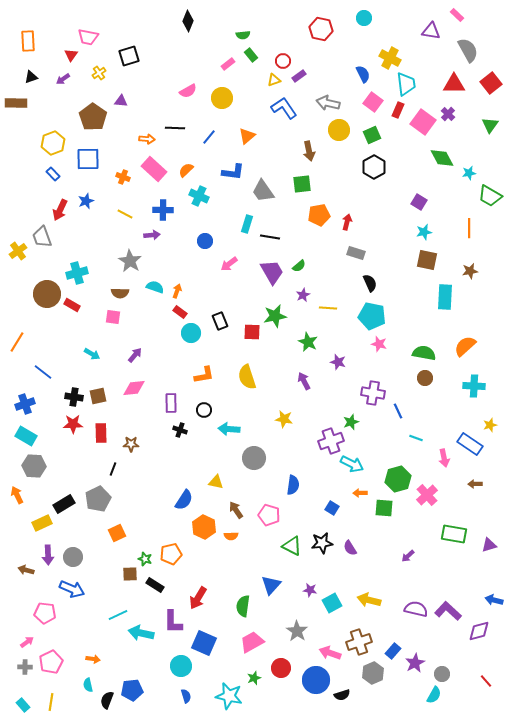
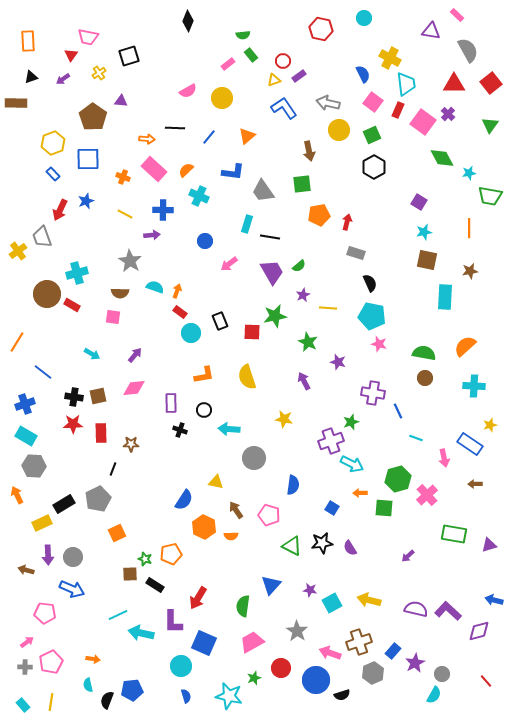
green trapezoid at (490, 196): rotated 20 degrees counterclockwise
